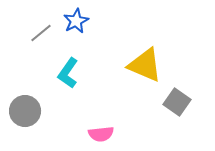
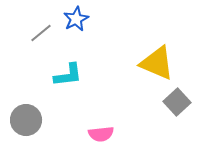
blue star: moved 2 px up
yellow triangle: moved 12 px right, 2 px up
cyan L-shape: moved 2 px down; rotated 132 degrees counterclockwise
gray square: rotated 12 degrees clockwise
gray circle: moved 1 px right, 9 px down
